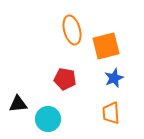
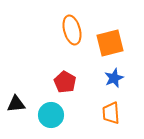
orange square: moved 4 px right, 3 px up
red pentagon: moved 3 px down; rotated 20 degrees clockwise
black triangle: moved 2 px left
cyan circle: moved 3 px right, 4 px up
